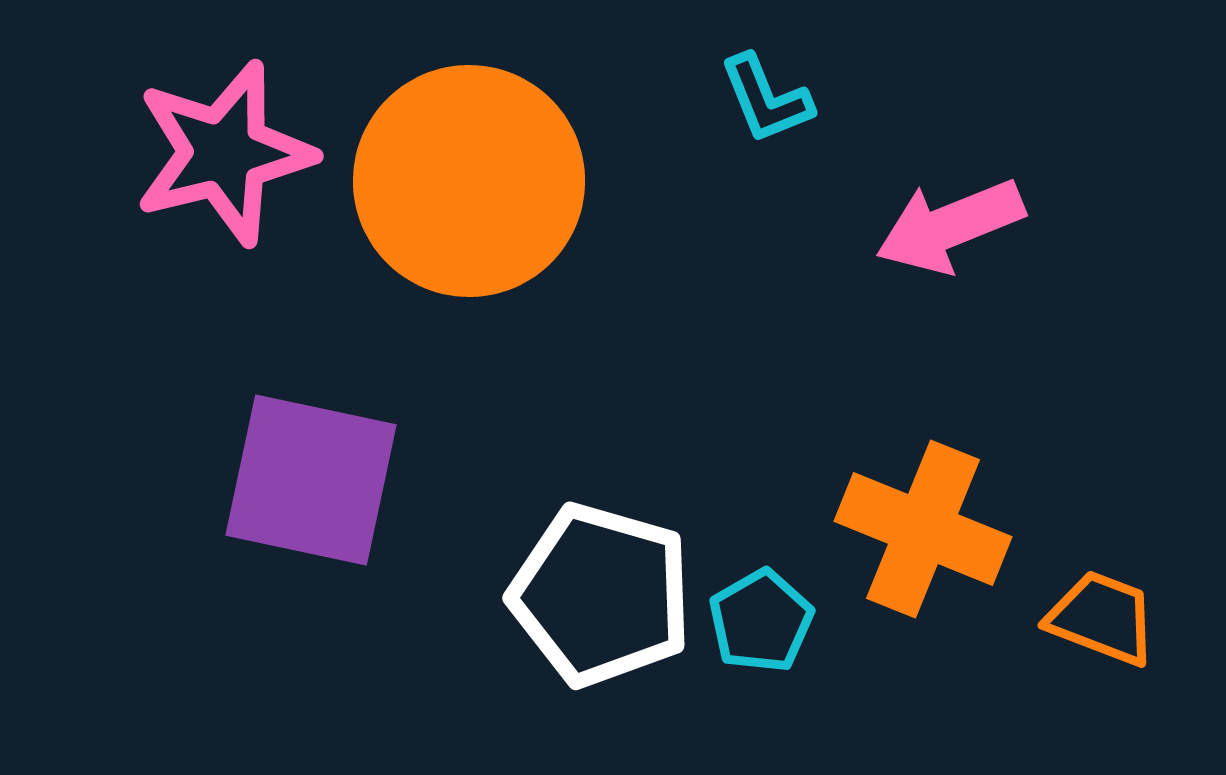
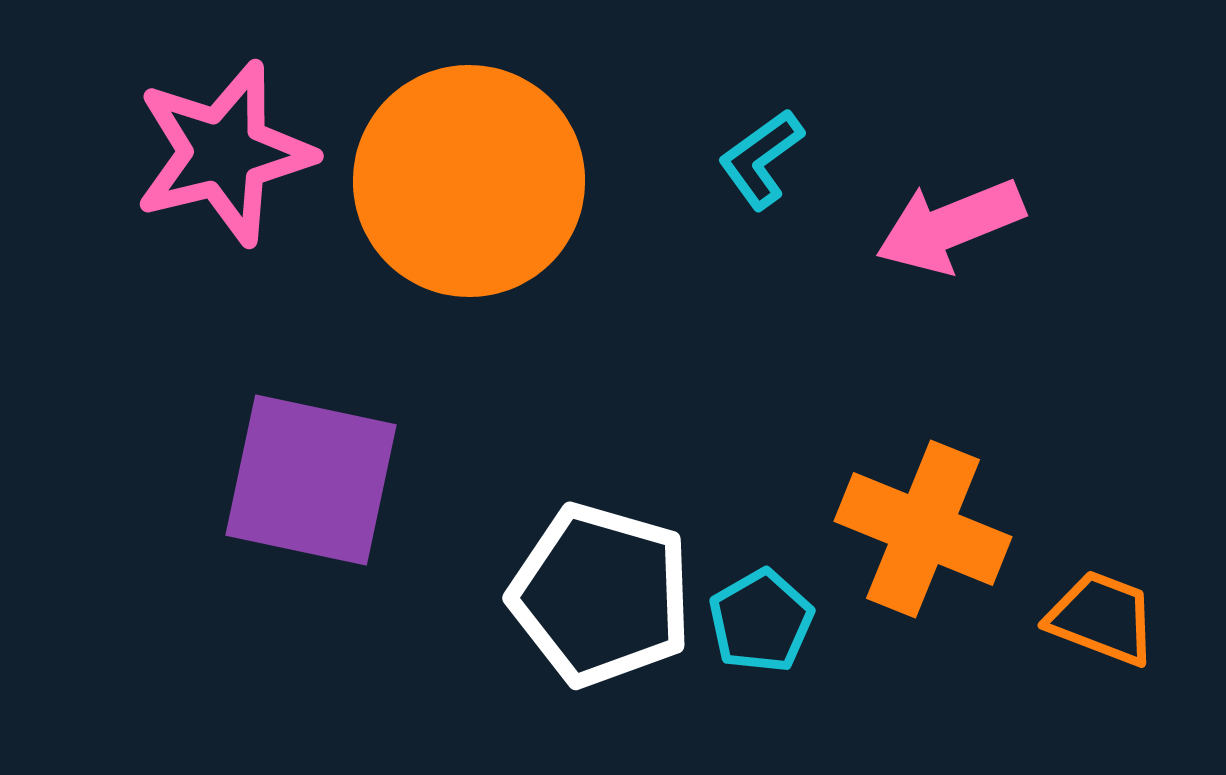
cyan L-shape: moved 5 px left, 60 px down; rotated 76 degrees clockwise
